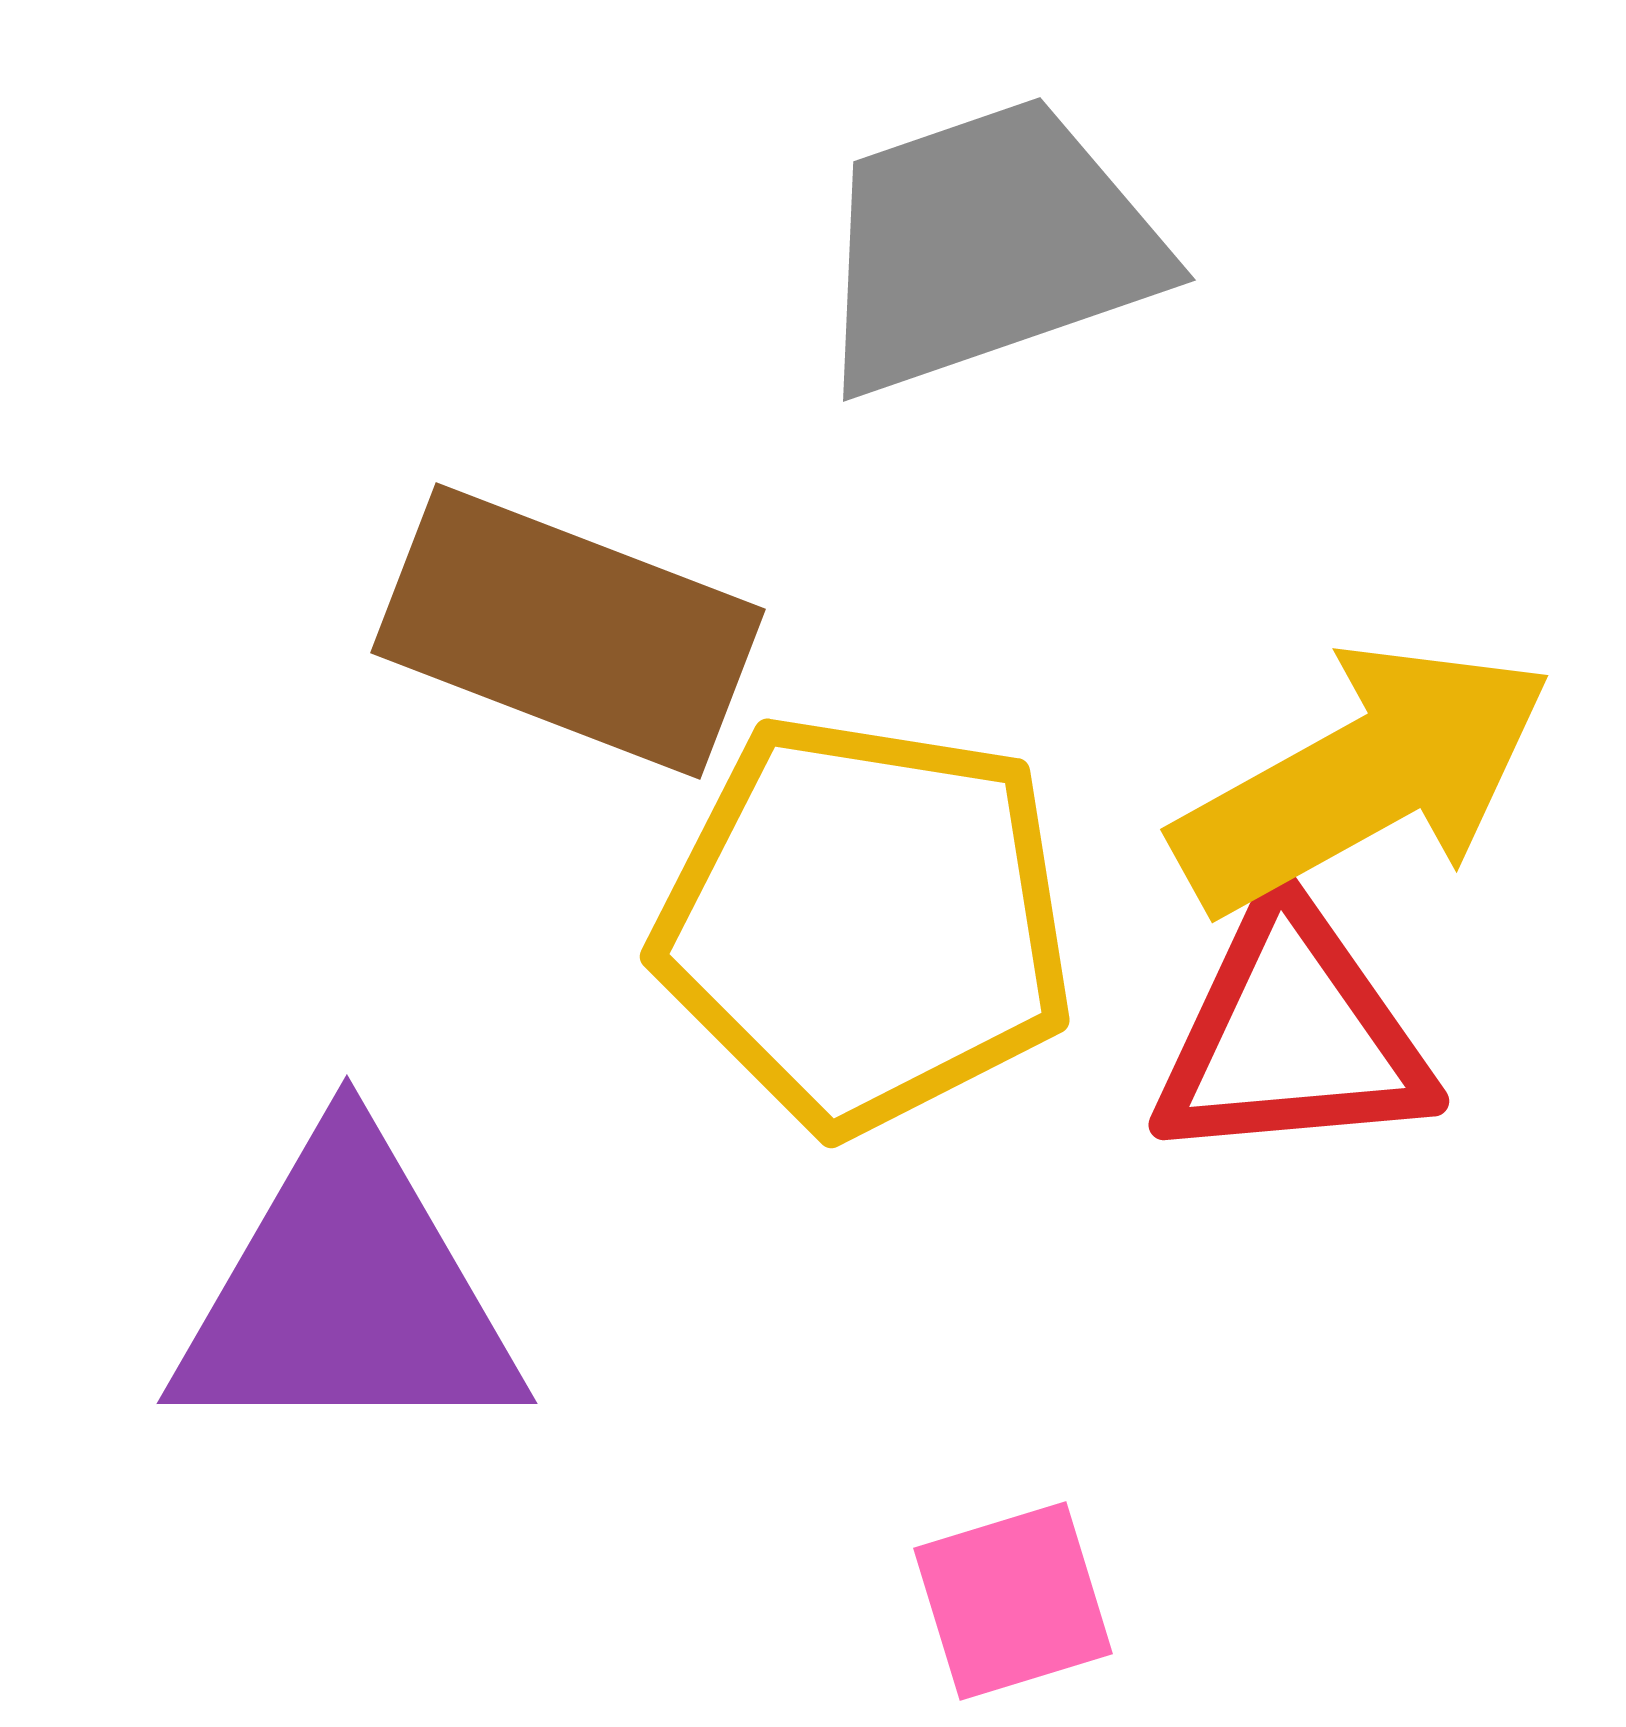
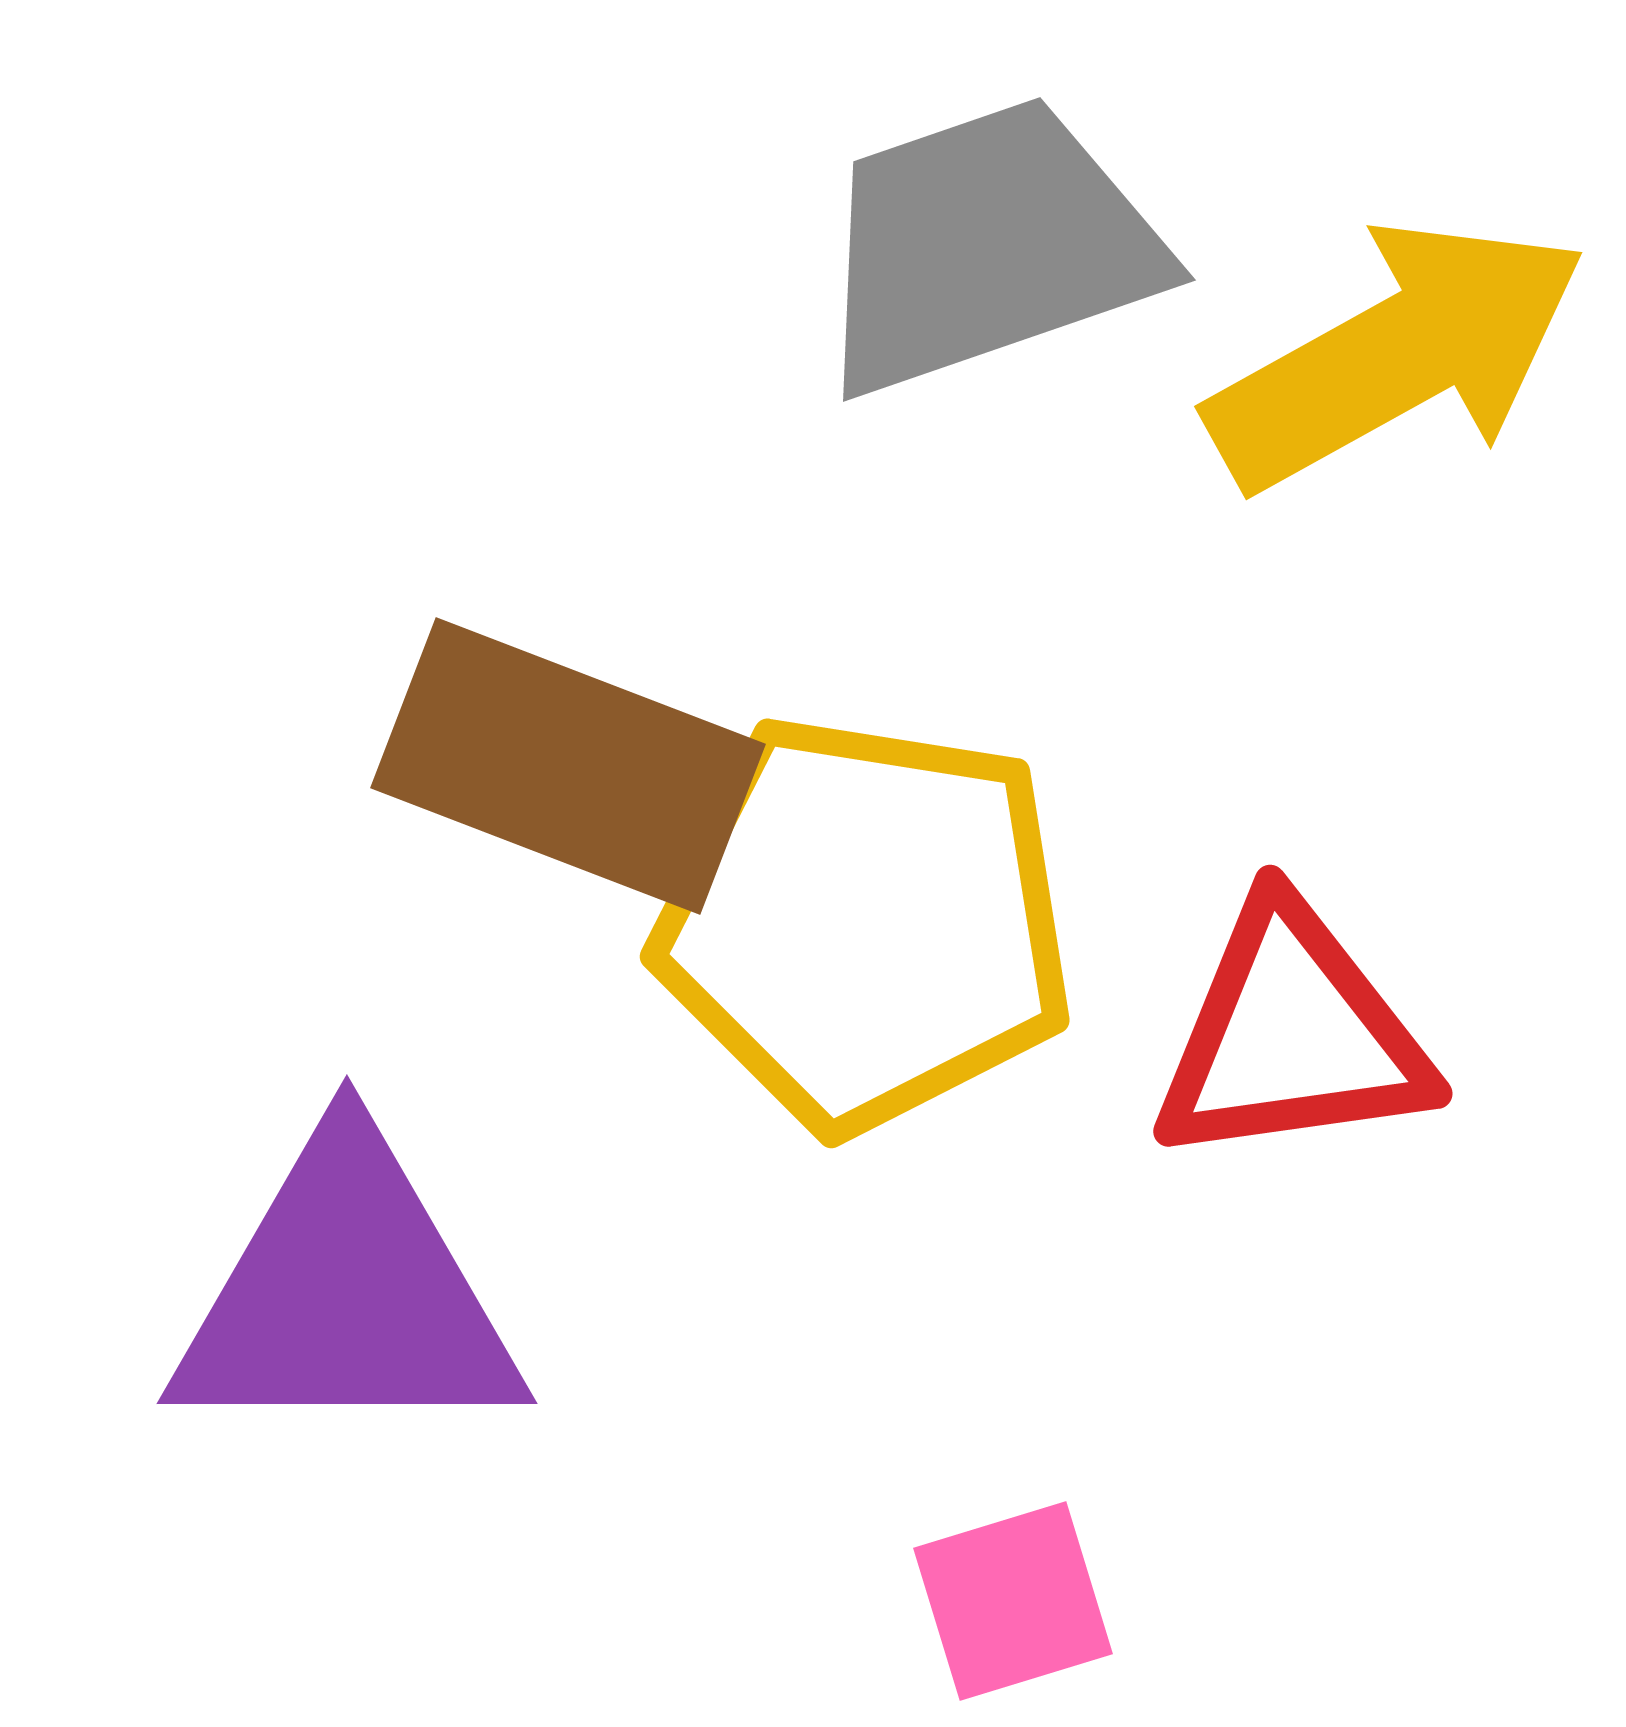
brown rectangle: moved 135 px down
yellow arrow: moved 34 px right, 423 px up
red triangle: rotated 3 degrees counterclockwise
